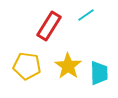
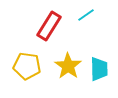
cyan trapezoid: moved 4 px up
